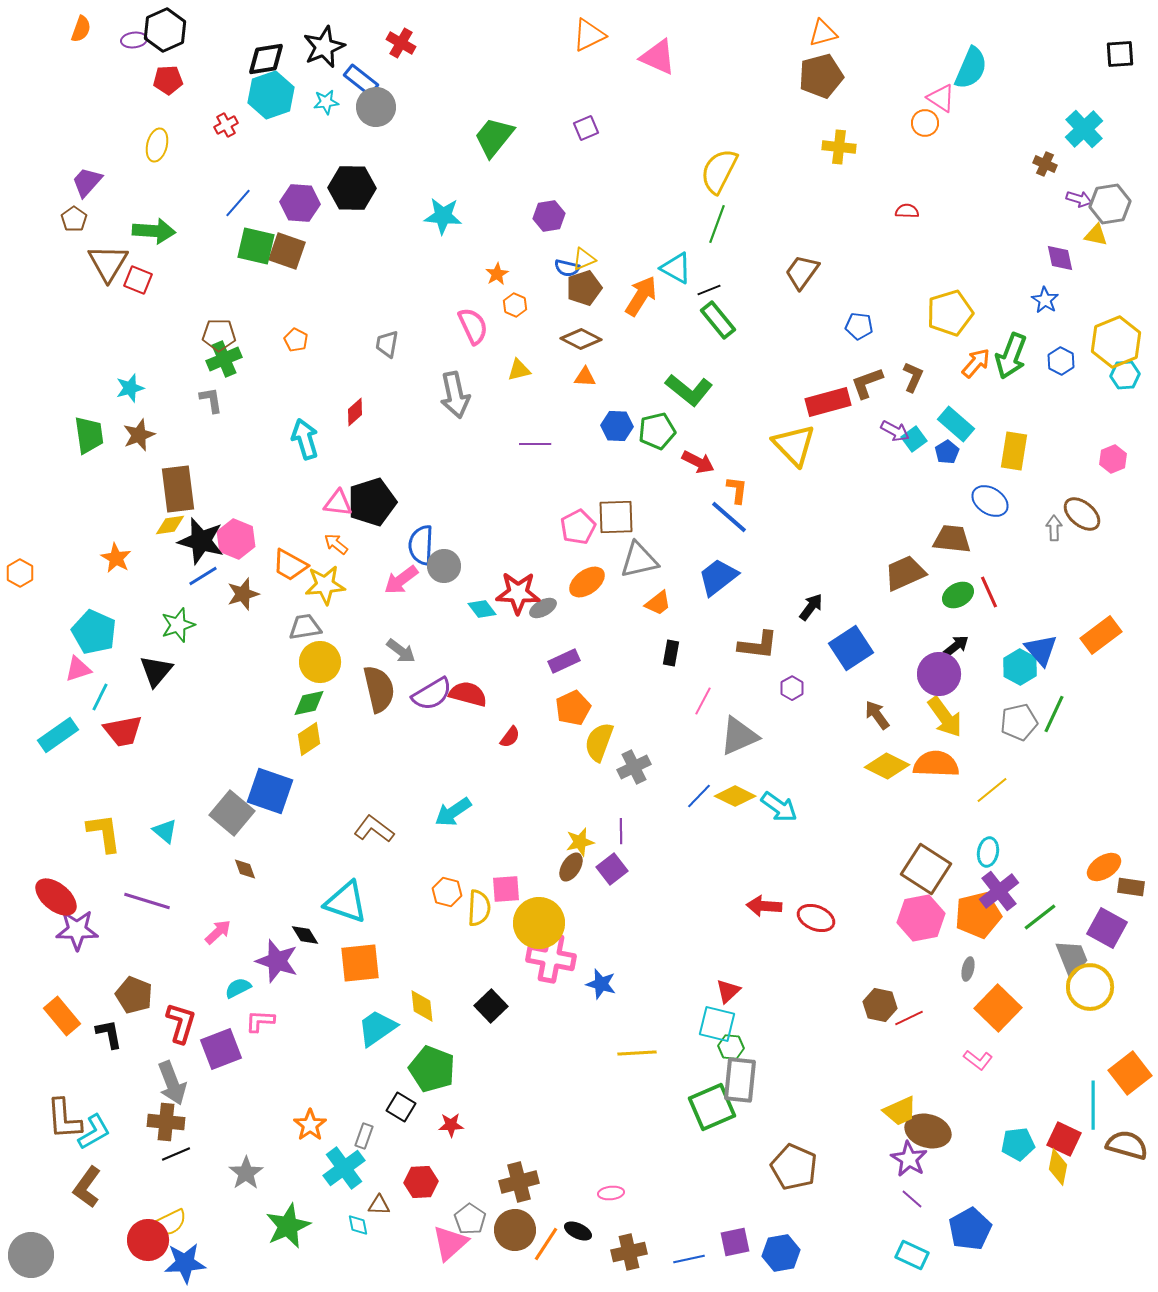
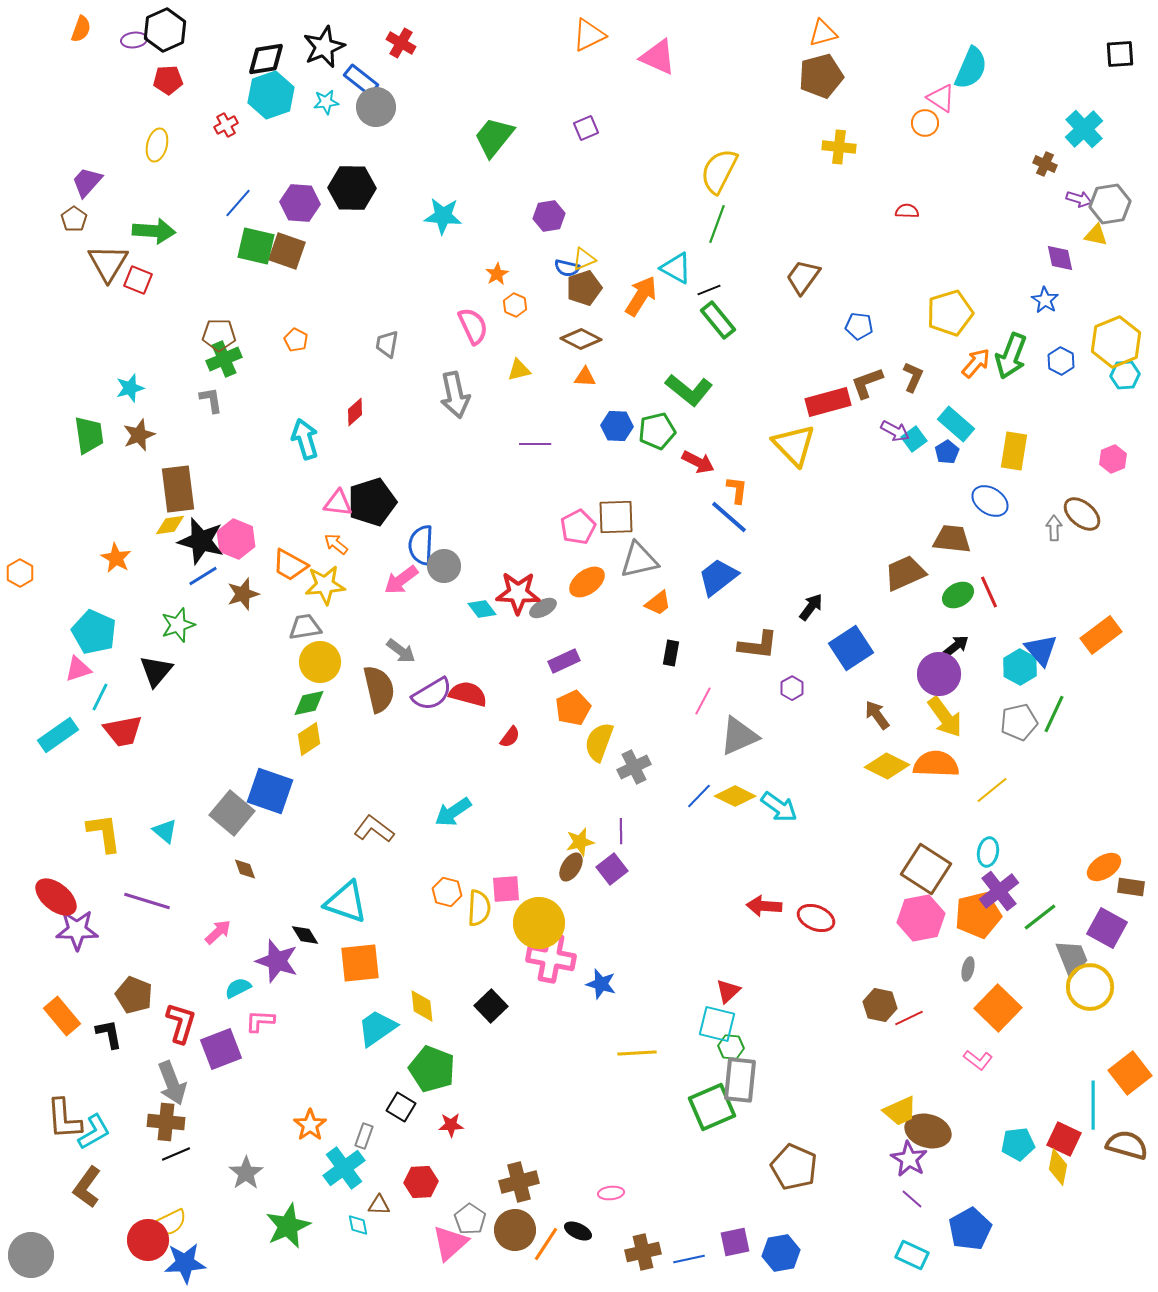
brown trapezoid at (802, 272): moved 1 px right, 5 px down
brown cross at (629, 1252): moved 14 px right
